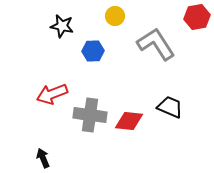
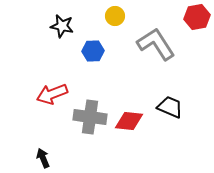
gray cross: moved 2 px down
